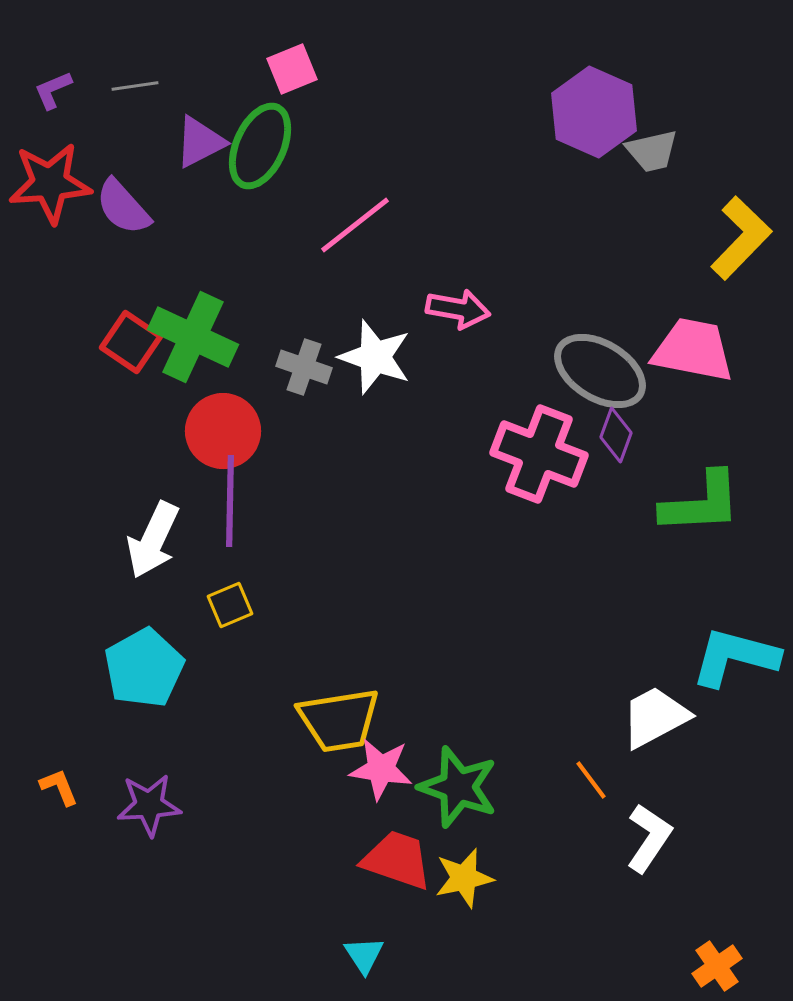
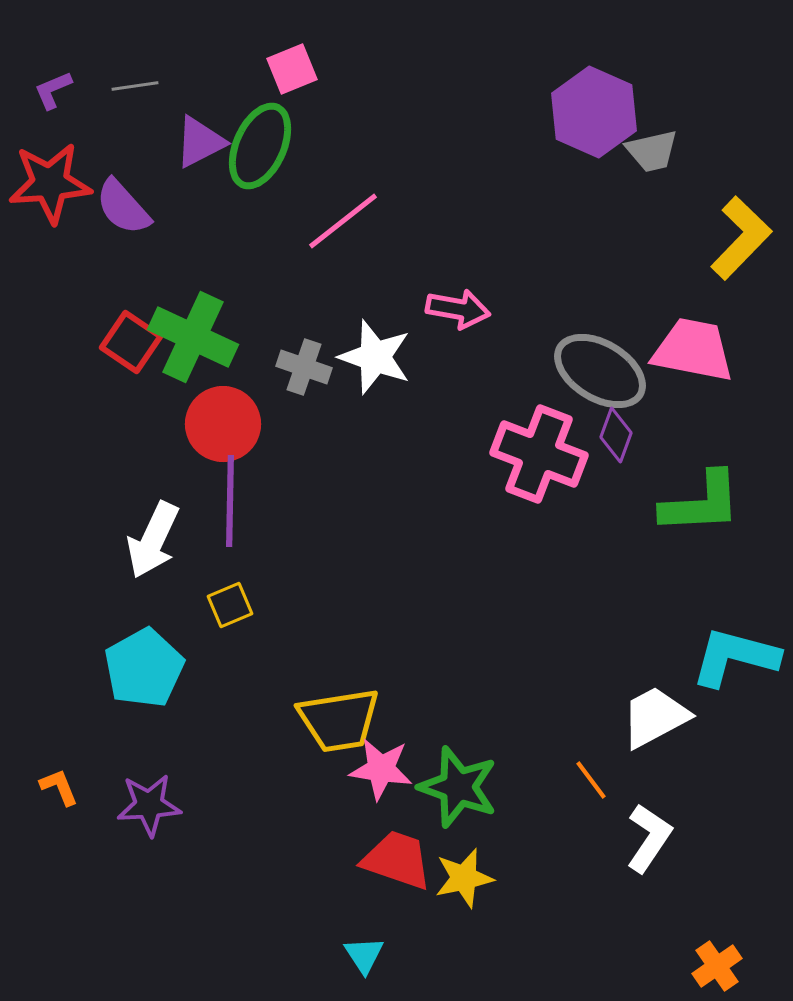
pink line: moved 12 px left, 4 px up
red circle: moved 7 px up
